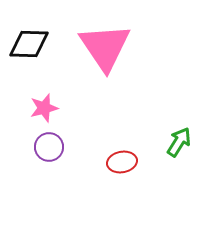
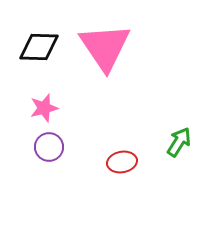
black diamond: moved 10 px right, 3 px down
